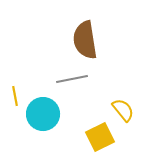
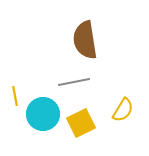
gray line: moved 2 px right, 3 px down
yellow semicircle: rotated 70 degrees clockwise
yellow square: moved 19 px left, 14 px up
